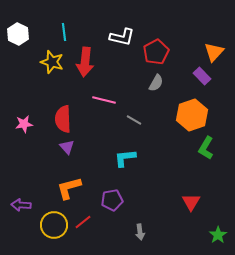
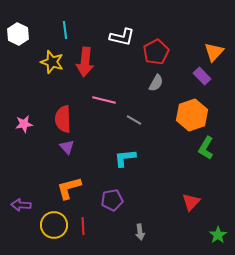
cyan line: moved 1 px right, 2 px up
red triangle: rotated 12 degrees clockwise
red line: moved 4 px down; rotated 54 degrees counterclockwise
